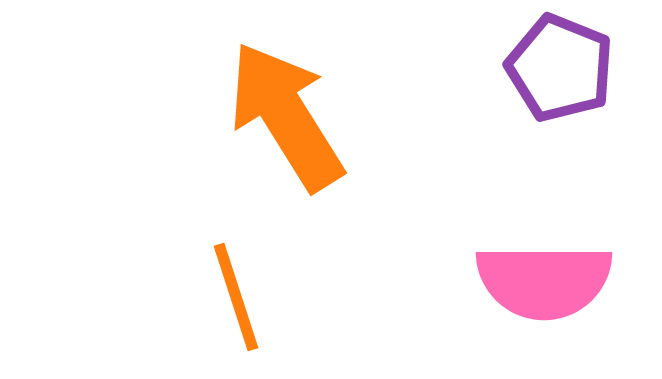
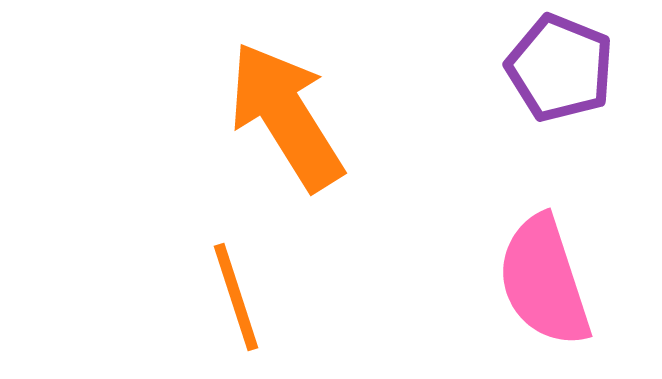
pink semicircle: rotated 72 degrees clockwise
